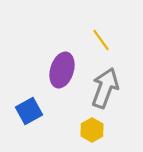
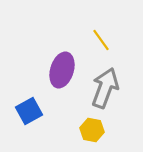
yellow hexagon: rotated 20 degrees counterclockwise
